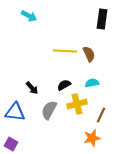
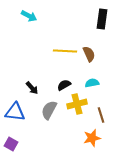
brown line: rotated 42 degrees counterclockwise
